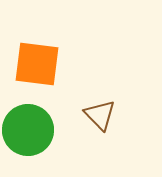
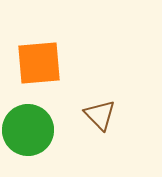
orange square: moved 2 px right, 1 px up; rotated 12 degrees counterclockwise
